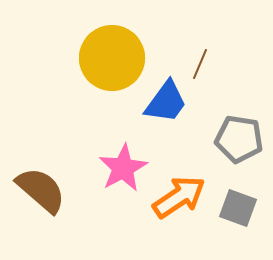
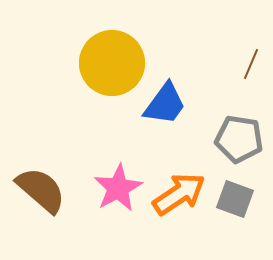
yellow circle: moved 5 px down
brown line: moved 51 px right
blue trapezoid: moved 1 px left, 2 px down
pink star: moved 5 px left, 20 px down
orange arrow: moved 3 px up
gray square: moved 3 px left, 9 px up
